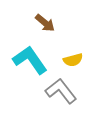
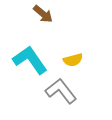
brown arrow: moved 2 px left, 9 px up
